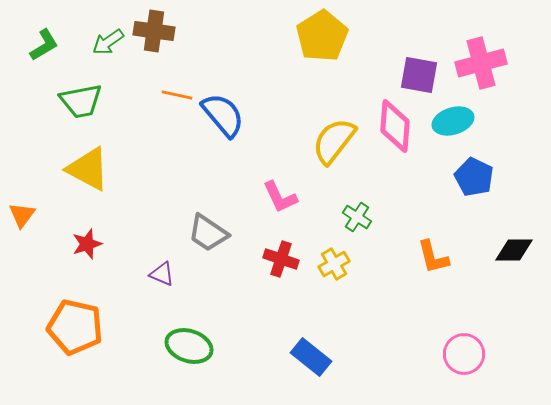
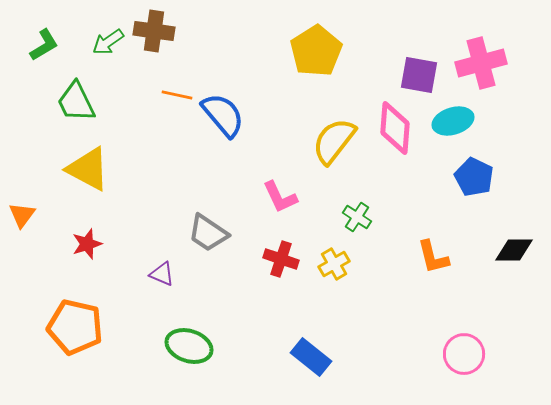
yellow pentagon: moved 6 px left, 15 px down
green trapezoid: moved 5 px left, 1 px down; rotated 75 degrees clockwise
pink diamond: moved 2 px down
